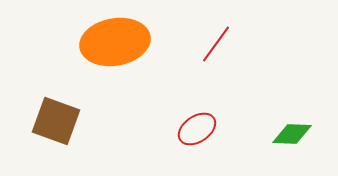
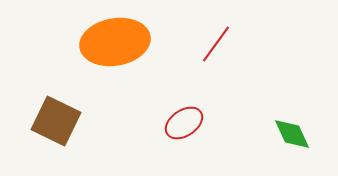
brown square: rotated 6 degrees clockwise
red ellipse: moved 13 px left, 6 px up
green diamond: rotated 63 degrees clockwise
